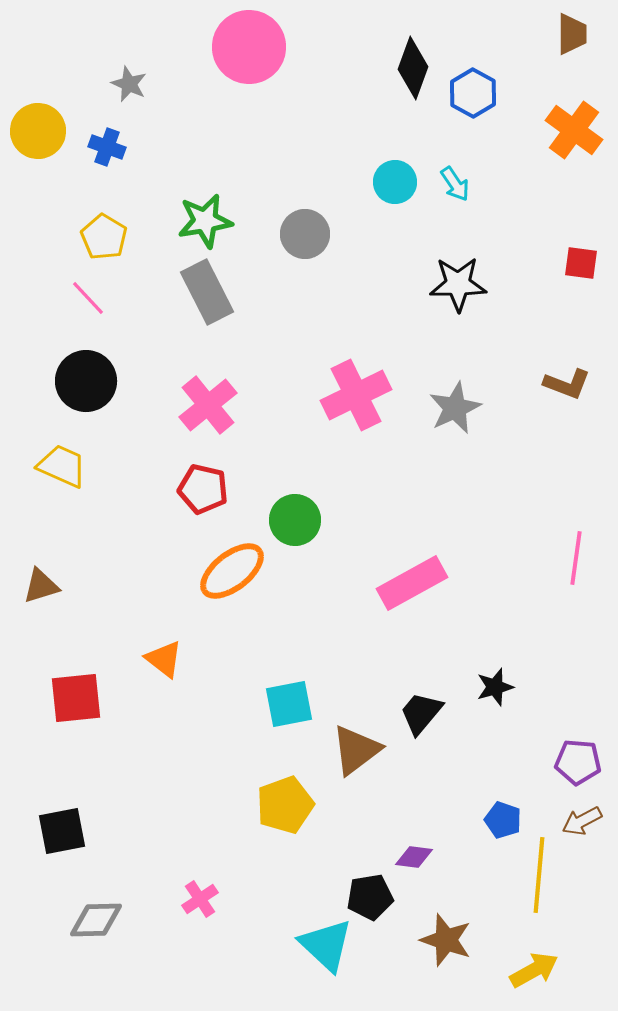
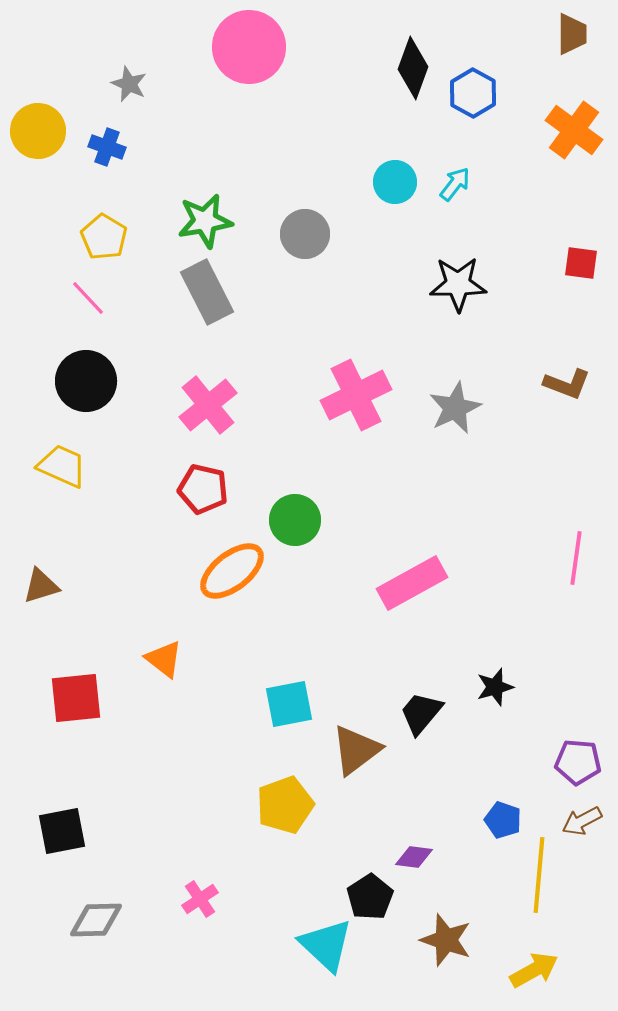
cyan arrow at (455, 184): rotated 108 degrees counterclockwise
black pentagon at (370, 897): rotated 24 degrees counterclockwise
